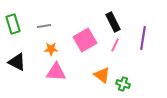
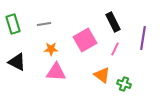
gray line: moved 2 px up
pink line: moved 4 px down
green cross: moved 1 px right
